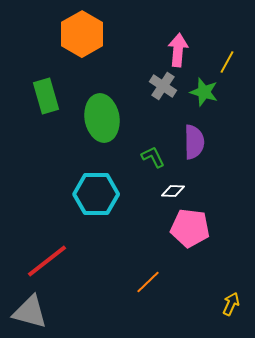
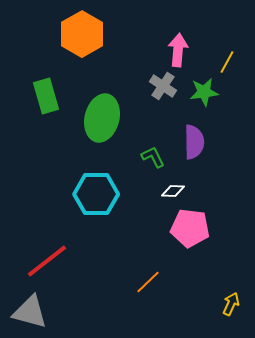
green star: rotated 24 degrees counterclockwise
green ellipse: rotated 24 degrees clockwise
